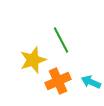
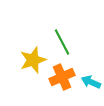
green line: moved 1 px right, 2 px down
orange cross: moved 4 px right, 4 px up
